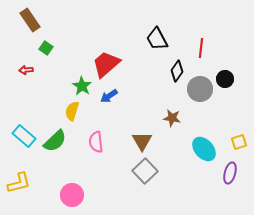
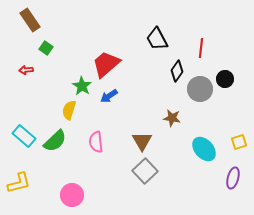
yellow semicircle: moved 3 px left, 1 px up
purple ellipse: moved 3 px right, 5 px down
